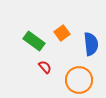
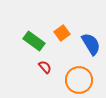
blue semicircle: rotated 25 degrees counterclockwise
